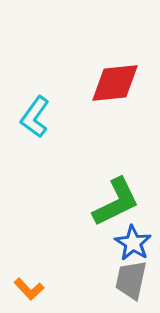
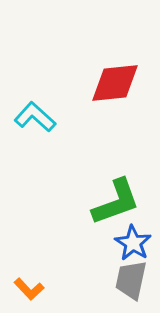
cyan L-shape: rotated 96 degrees clockwise
green L-shape: rotated 6 degrees clockwise
